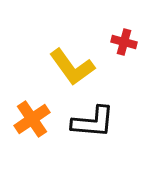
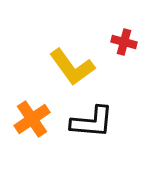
black L-shape: moved 1 px left
